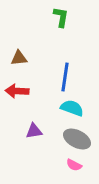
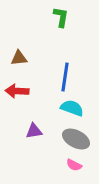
gray ellipse: moved 1 px left
